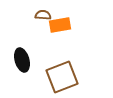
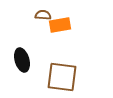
brown square: rotated 28 degrees clockwise
